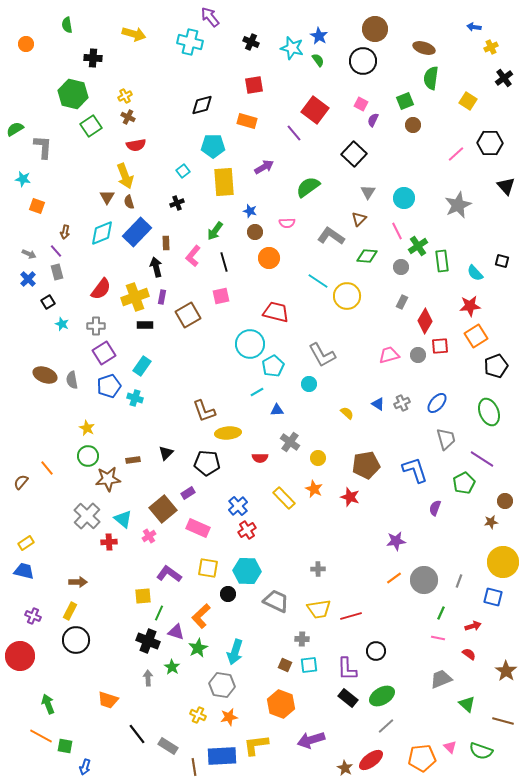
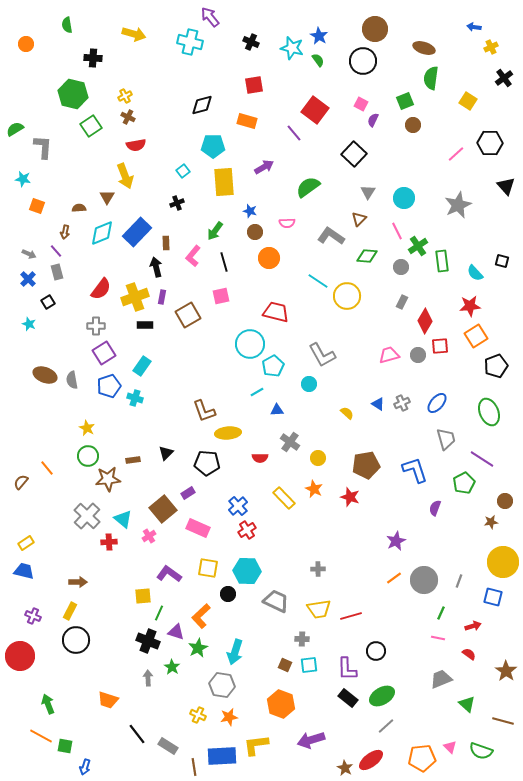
brown semicircle at (129, 202): moved 50 px left, 6 px down; rotated 104 degrees clockwise
cyan star at (62, 324): moved 33 px left
purple star at (396, 541): rotated 18 degrees counterclockwise
